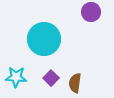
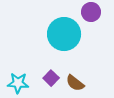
cyan circle: moved 20 px right, 5 px up
cyan star: moved 2 px right, 6 px down
brown semicircle: rotated 60 degrees counterclockwise
